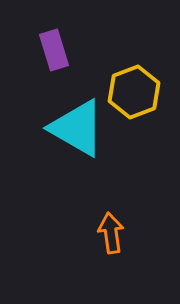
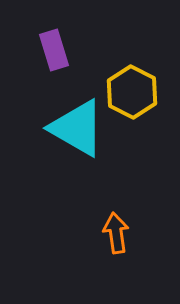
yellow hexagon: moved 2 px left; rotated 12 degrees counterclockwise
orange arrow: moved 5 px right
